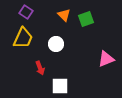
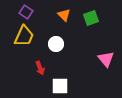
green square: moved 5 px right, 1 px up
yellow trapezoid: moved 1 px right, 2 px up
pink triangle: rotated 48 degrees counterclockwise
